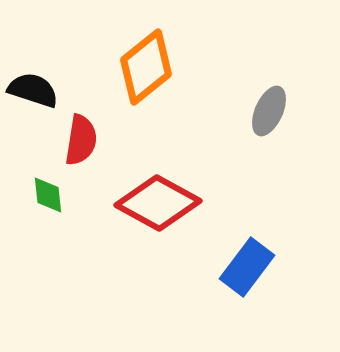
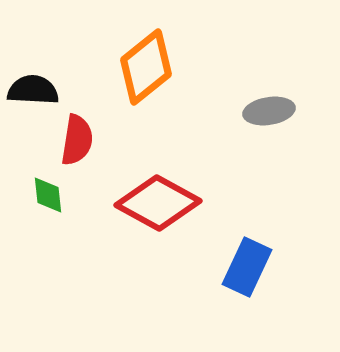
black semicircle: rotated 15 degrees counterclockwise
gray ellipse: rotated 57 degrees clockwise
red semicircle: moved 4 px left
blue rectangle: rotated 12 degrees counterclockwise
